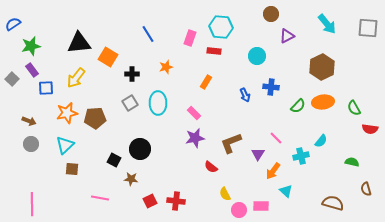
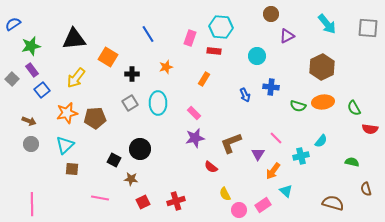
black triangle at (79, 43): moved 5 px left, 4 px up
orange rectangle at (206, 82): moved 2 px left, 3 px up
blue square at (46, 88): moved 4 px left, 2 px down; rotated 35 degrees counterclockwise
green semicircle at (298, 106): rotated 63 degrees clockwise
red square at (150, 201): moved 7 px left, 1 px down
red cross at (176, 201): rotated 24 degrees counterclockwise
pink rectangle at (261, 206): moved 2 px right, 1 px up; rotated 35 degrees counterclockwise
